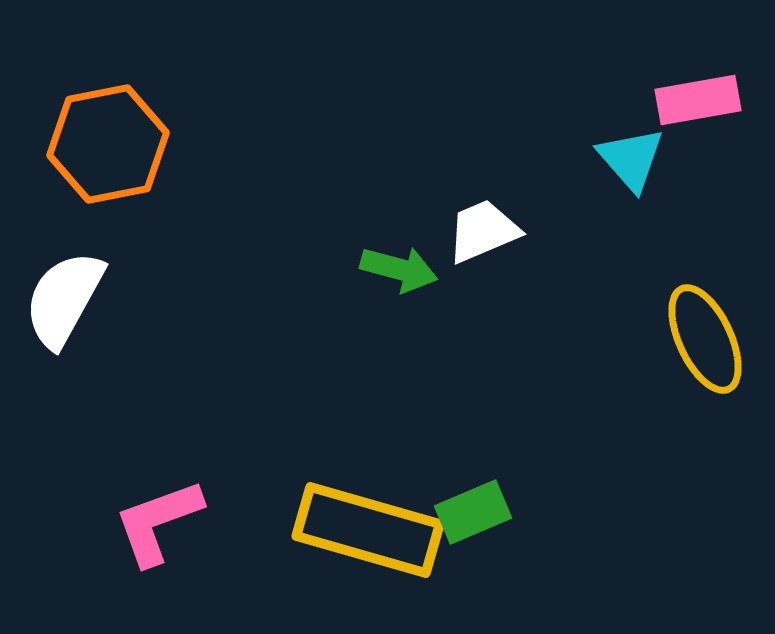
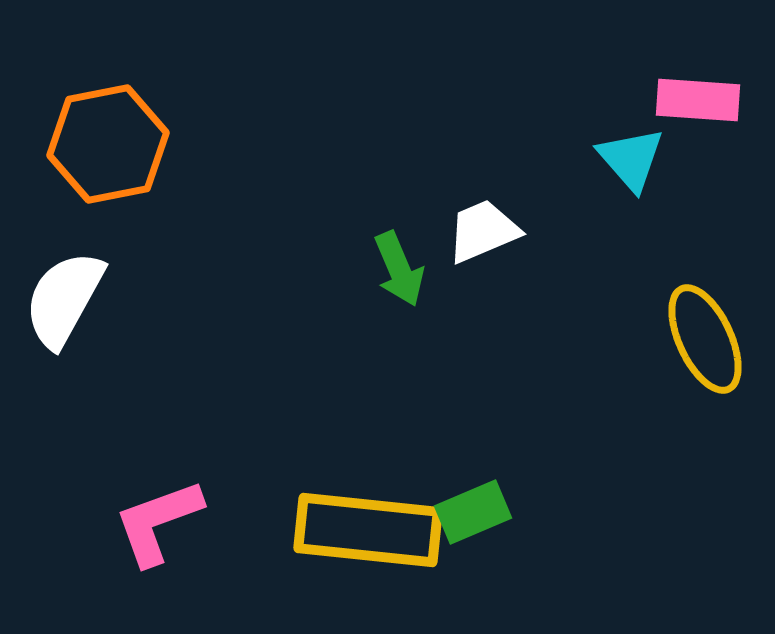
pink rectangle: rotated 14 degrees clockwise
green arrow: rotated 52 degrees clockwise
yellow rectangle: rotated 10 degrees counterclockwise
